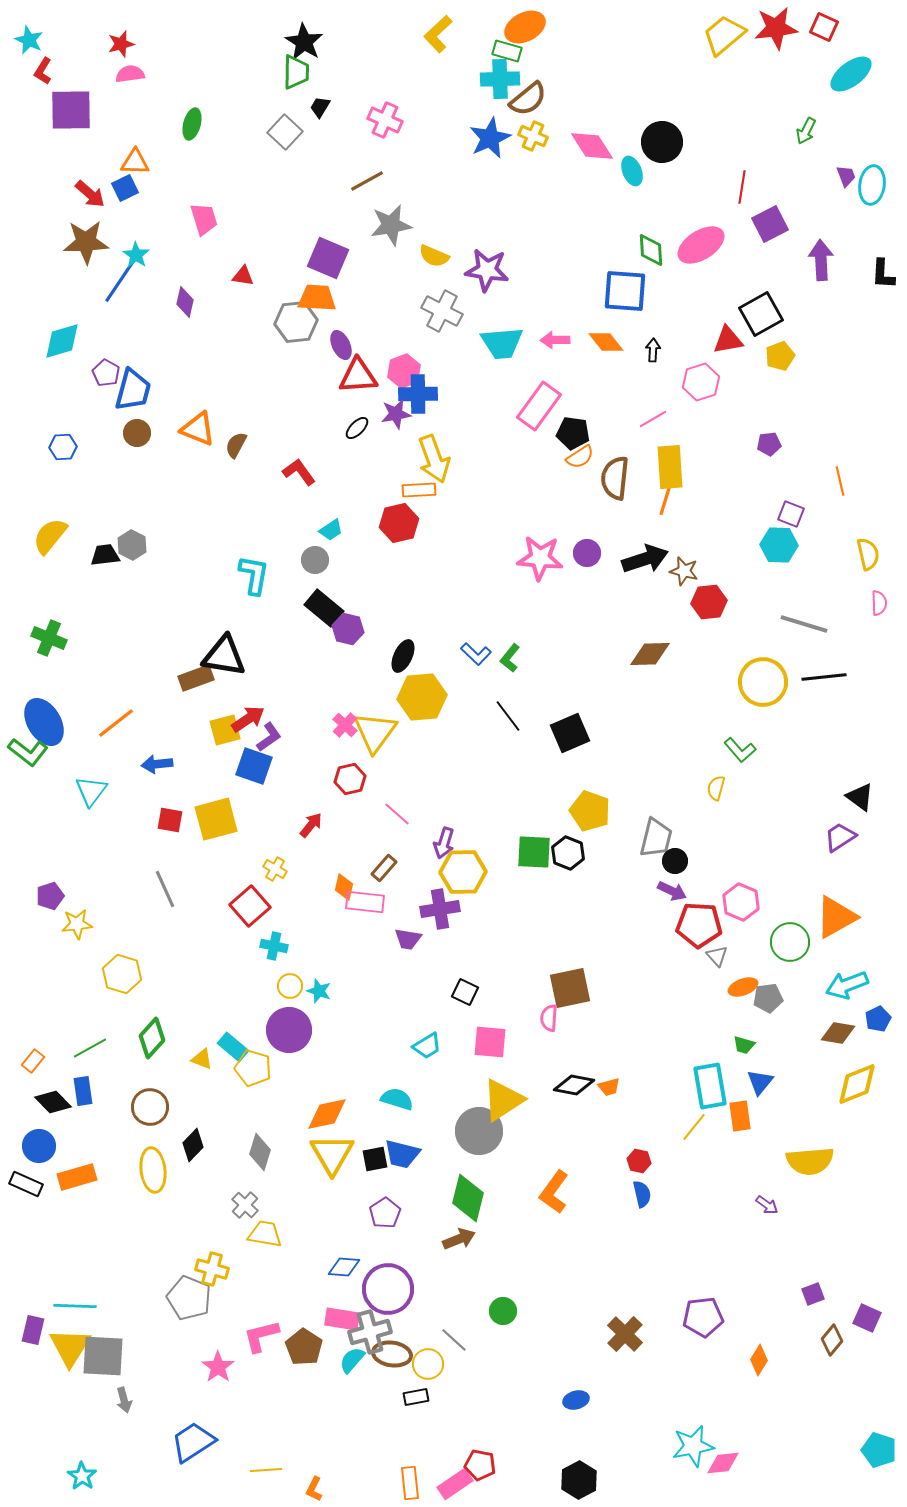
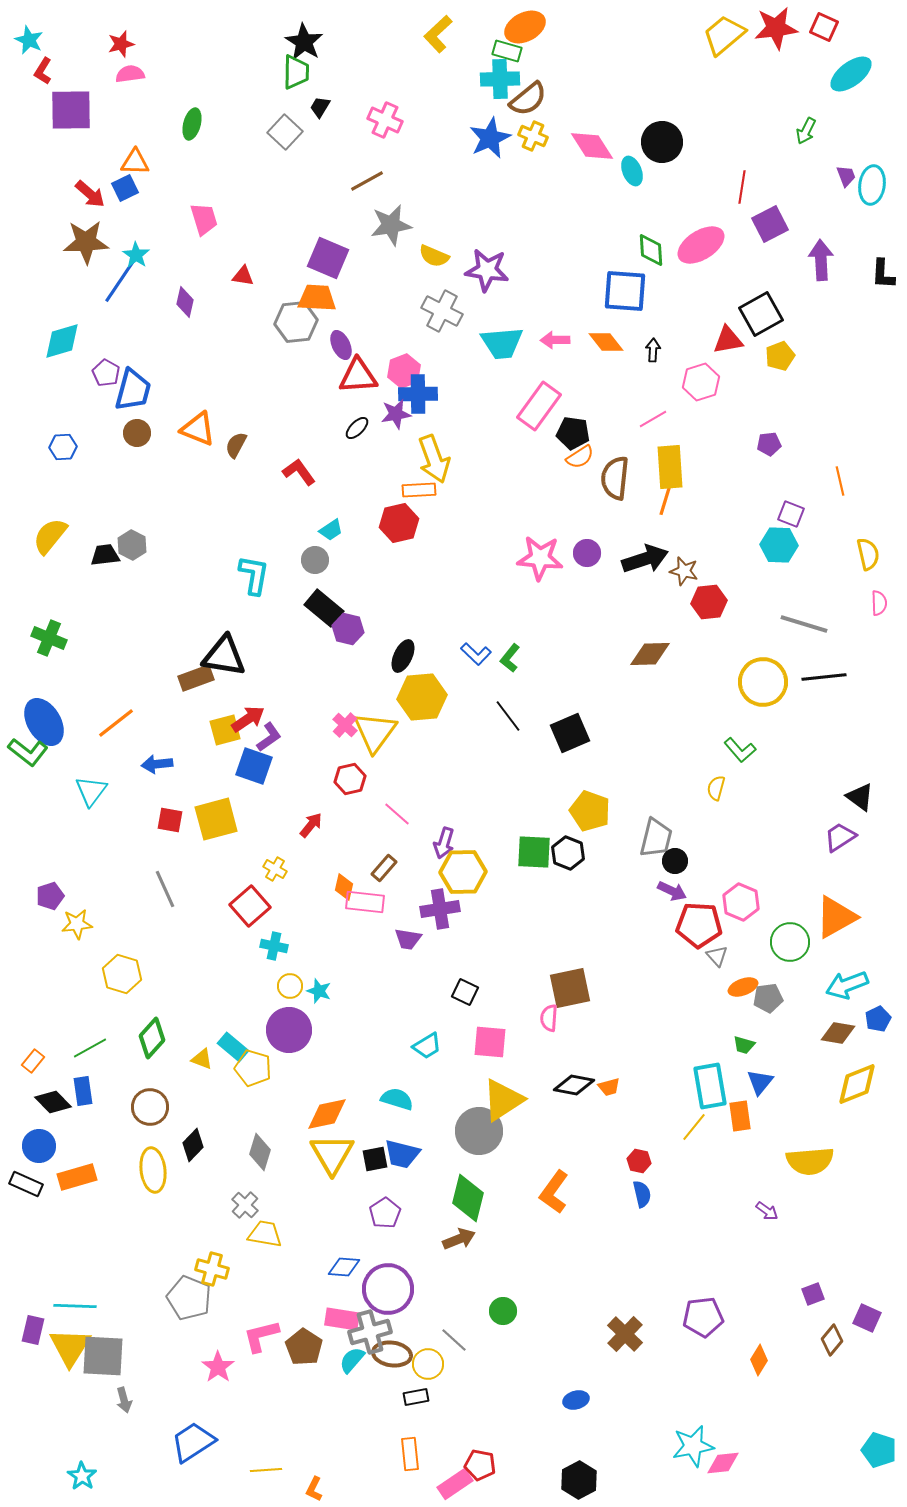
purple arrow at (767, 1205): moved 6 px down
orange rectangle at (410, 1483): moved 29 px up
